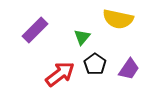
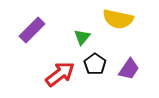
purple rectangle: moved 3 px left
